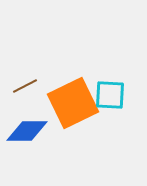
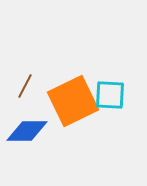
brown line: rotated 35 degrees counterclockwise
orange square: moved 2 px up
